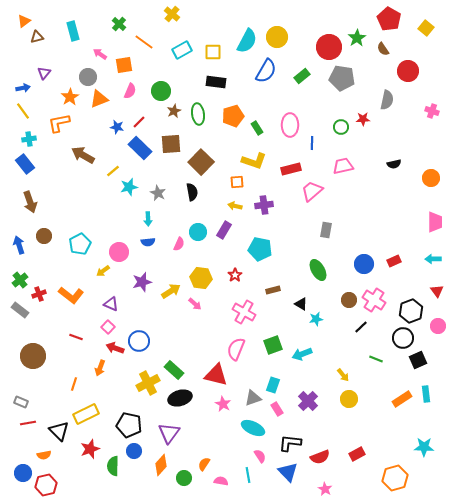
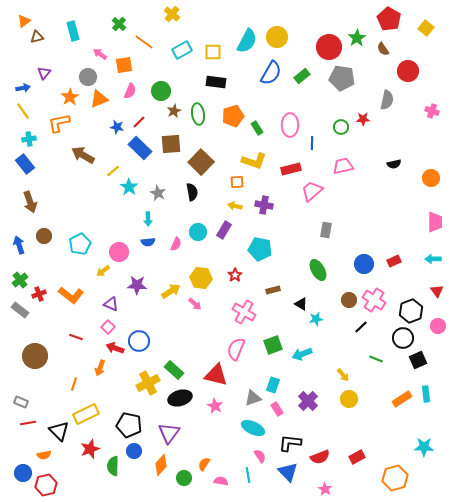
blue semicircle at (266, 71): moved 5 px right, 2 px down
cyan star at (129, 187): rotated 24 degrees counterclockwise
purple cross at (264, 205): rotated 18 degrees clockwise
pink semicircle at (179, 244): moved 3 px left
purple star at (142, 282): moved 5 px left, 3 px down; rotated 18 degrees clockwise
brown circle at (33, 356): moved 2 px right
pink star at (223, 404): moved 8 px left, 2 px down
red rectangle at (357, 454): moved 3 px down
